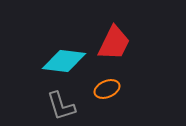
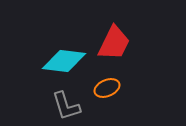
orange ellipse: moved 1 px up
gray L-shape: moved 5 px right
